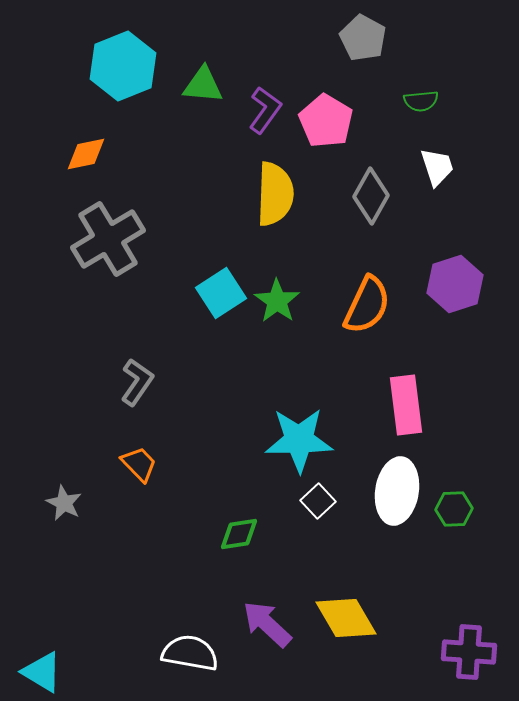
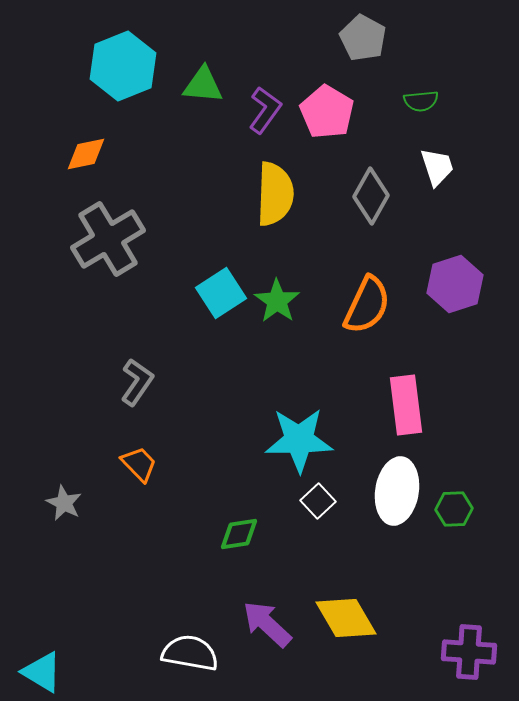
pink pentagon: moved 1 px right, 9 px up
